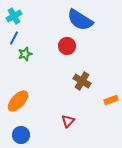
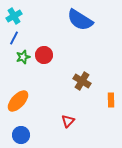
red circle: moved 23 px left, 9 px down
green star: moved 2 px left, 3 px down
orange rectangle: rotated 72 degrees counterclockwise
